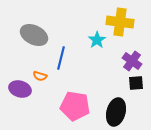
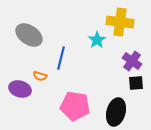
gray ellipse: moved 5 px left; rotated 8 degrees clockwise
